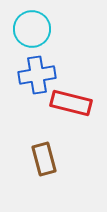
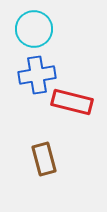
cyan circle: moved 2 px right
red rectangle: moved 1 px right, 1 px up
